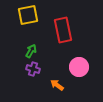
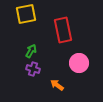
yellow square: moved 2 px left, 1 px up
pink circle: moved 4 px up
